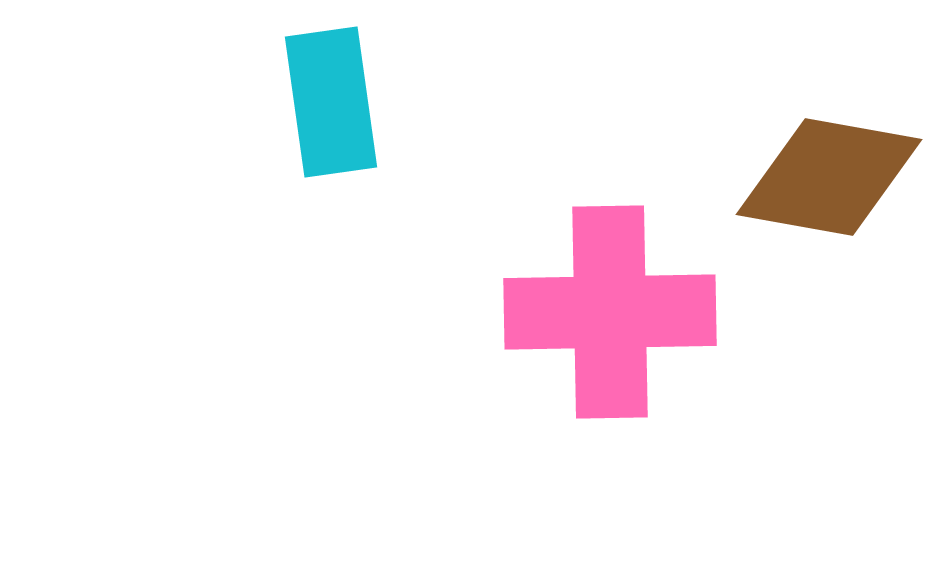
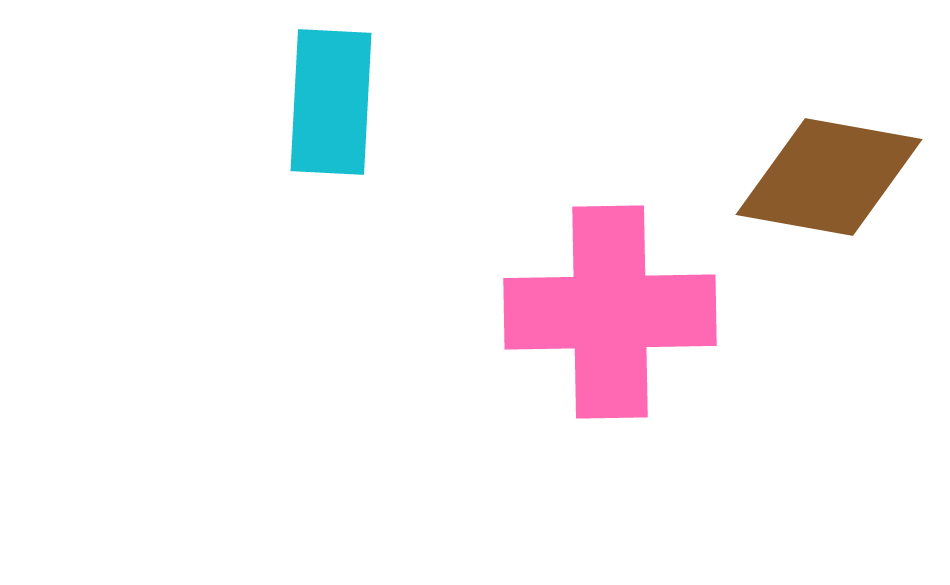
cyan rectangle: rotated 11 degrees clockwise
